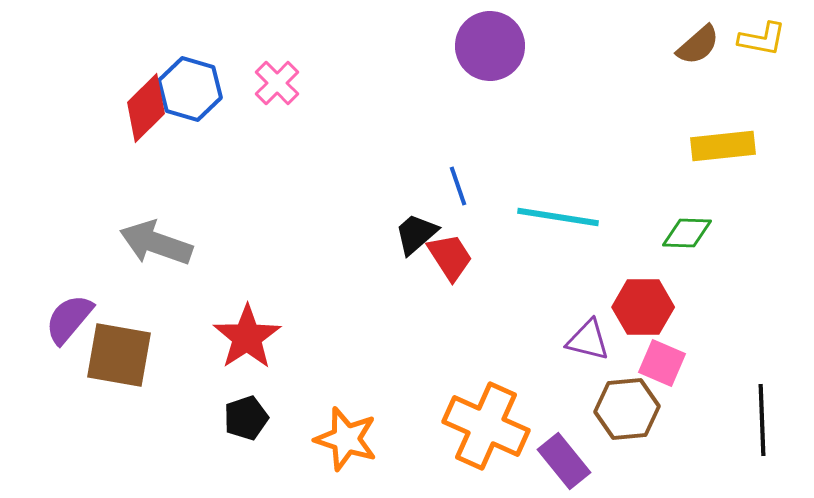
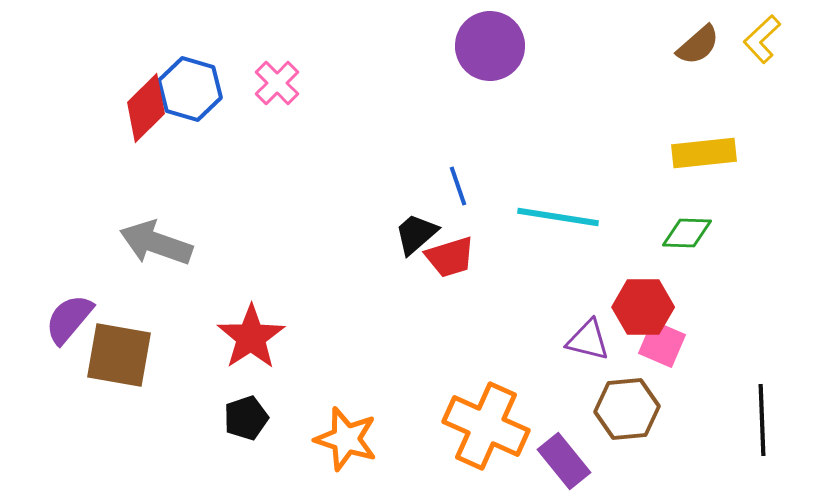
yellow L-shape: rotated 126 degrees clockwise
yellow rectangle: moved 19 px left, 7 px down
red trapezoid: rotated 106 degrees clockwise
red star: moved 4 px right
pink square: moved 19 px up
